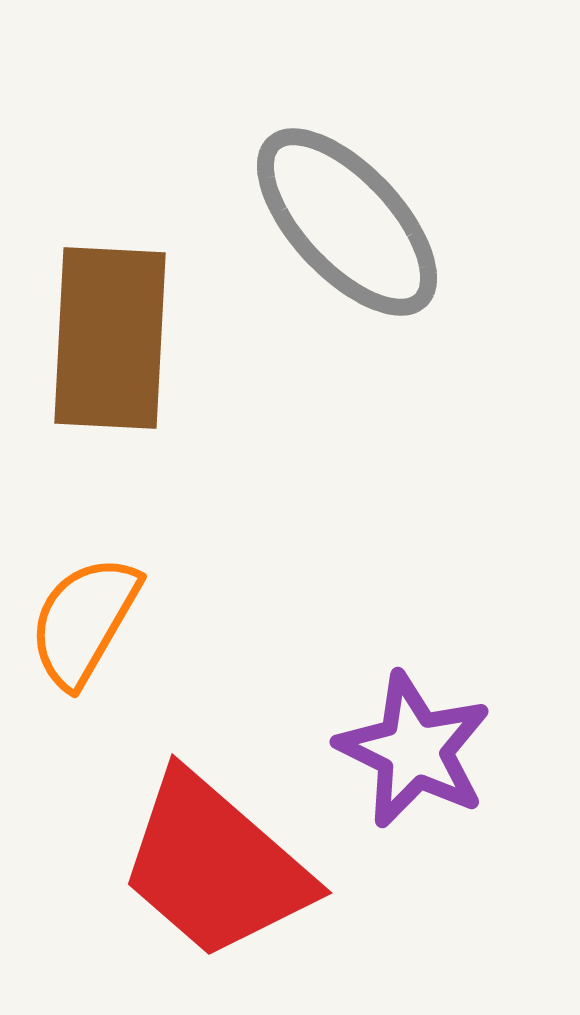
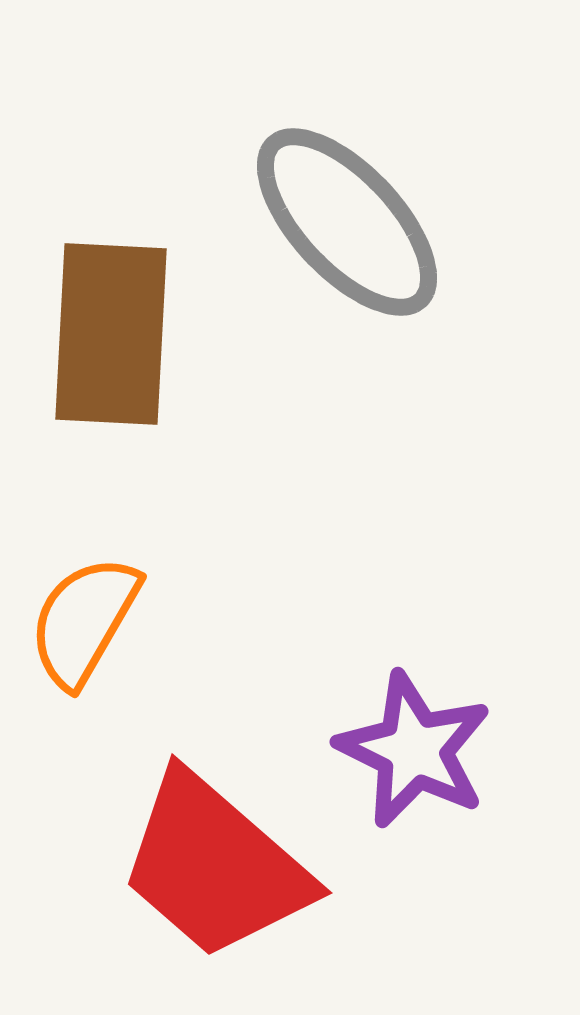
brown rectangle: moved 1 px right, 4 px up
